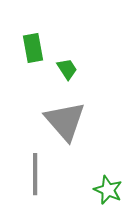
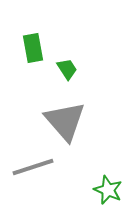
gray line: moved 2 px left, 7 px up; rotated 72 degrees clockwise
